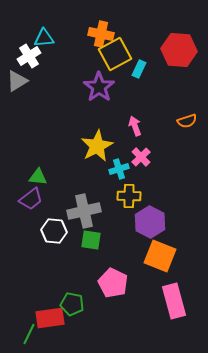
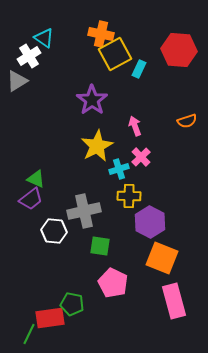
cyan triangle: rotated 40 degrees clockwise
purple star: moved 7 px left, 13 px down
green triangle: moved 2 px left, 2 px down; rotated 18 degrees clockwise
green square: moved 9 px right, 6 px down
orange square: moved 2 px right, 2 px down
